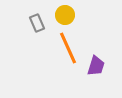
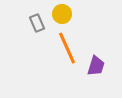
yellow circle: moved 3 px left, 1 px up
orange line: moved 1 px left
